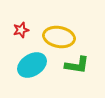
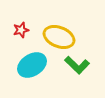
yellow ellipse: rotated 12 degrees clockwise
green L-shape: rotated 35 degrees clockwise
